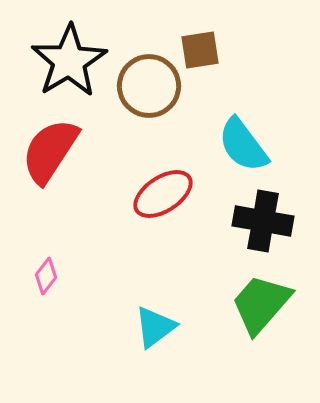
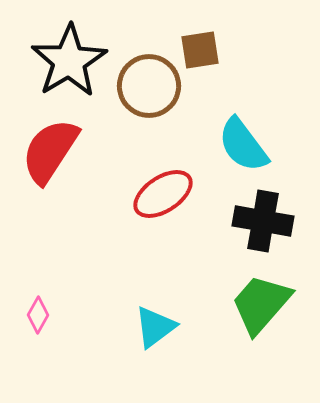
pink diamond: moved 8 px left, 39 px down; rotated 9 degrees counterclockwise
